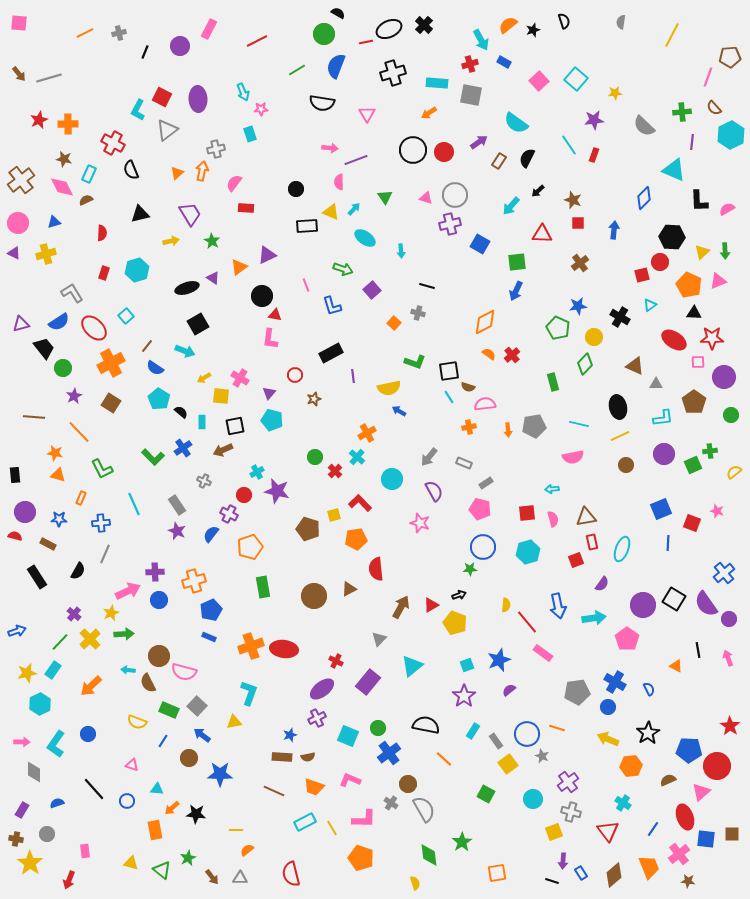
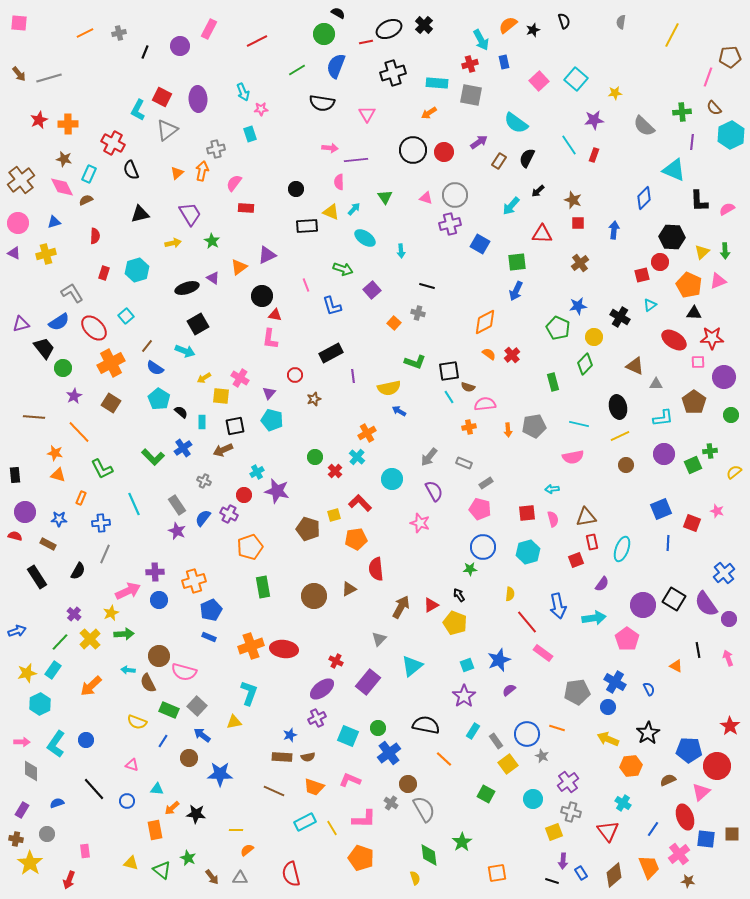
blue rectangle at (504, 62): rotated 48 degrees clockwise
purple line at (356, 160): rotated 15 degrees clockwise
red semicircle at (102, 233): moved 7 px left, 3 px down
yellow arrow at (171, 241): moved 2 px right, 2 px down
blue semicircle at (211, 534): moved 8 px left, 16 px up
black arrow at (459, 595): rotated 104 degrees counterclockwise
yellow semicircle at (506, 605): moved 4 px right, 11 px up
blue circle at (88, 734): moved 2 px left, 6 px down
gray diamond at (34, 772): moved 3 px left, 1 px up
green star at (188, 858): rotated 21 degrees counterclockwise
yellow semicircle at (415, 883): moved 5 px up
